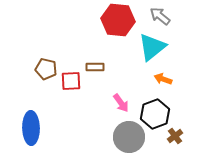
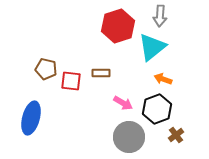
gray arrow: rotated 125 degrees counterclockwise
red hexagon: moved 6 px down; rotated 24 degrees counterclockwise
brown rectangle: moved 6 px right, 6 px down
red square: rotated 10 degrees clockwise
pink arrow: moved 2 px right; rotated 24 degrees counterclockwise
black hexagon: moved 2 px right, 5 px up
blue ellipse: moved 10 px up; rotated 16 degrees clockwise
brown cross: moved 1 px right, 1 px up
